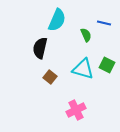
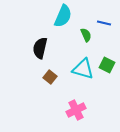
cyan semicircle: moved 6 px right, 4 px up
